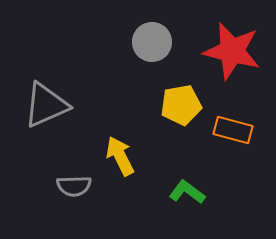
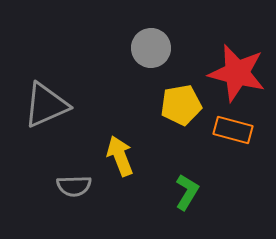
gray circle: moved 1 px left, 6 px down
red star: moved 5 px right, 22 px down
yellow arrow: rotated 6 degrees clockwise
green L-shape: rotated 84 degrees clockwise
